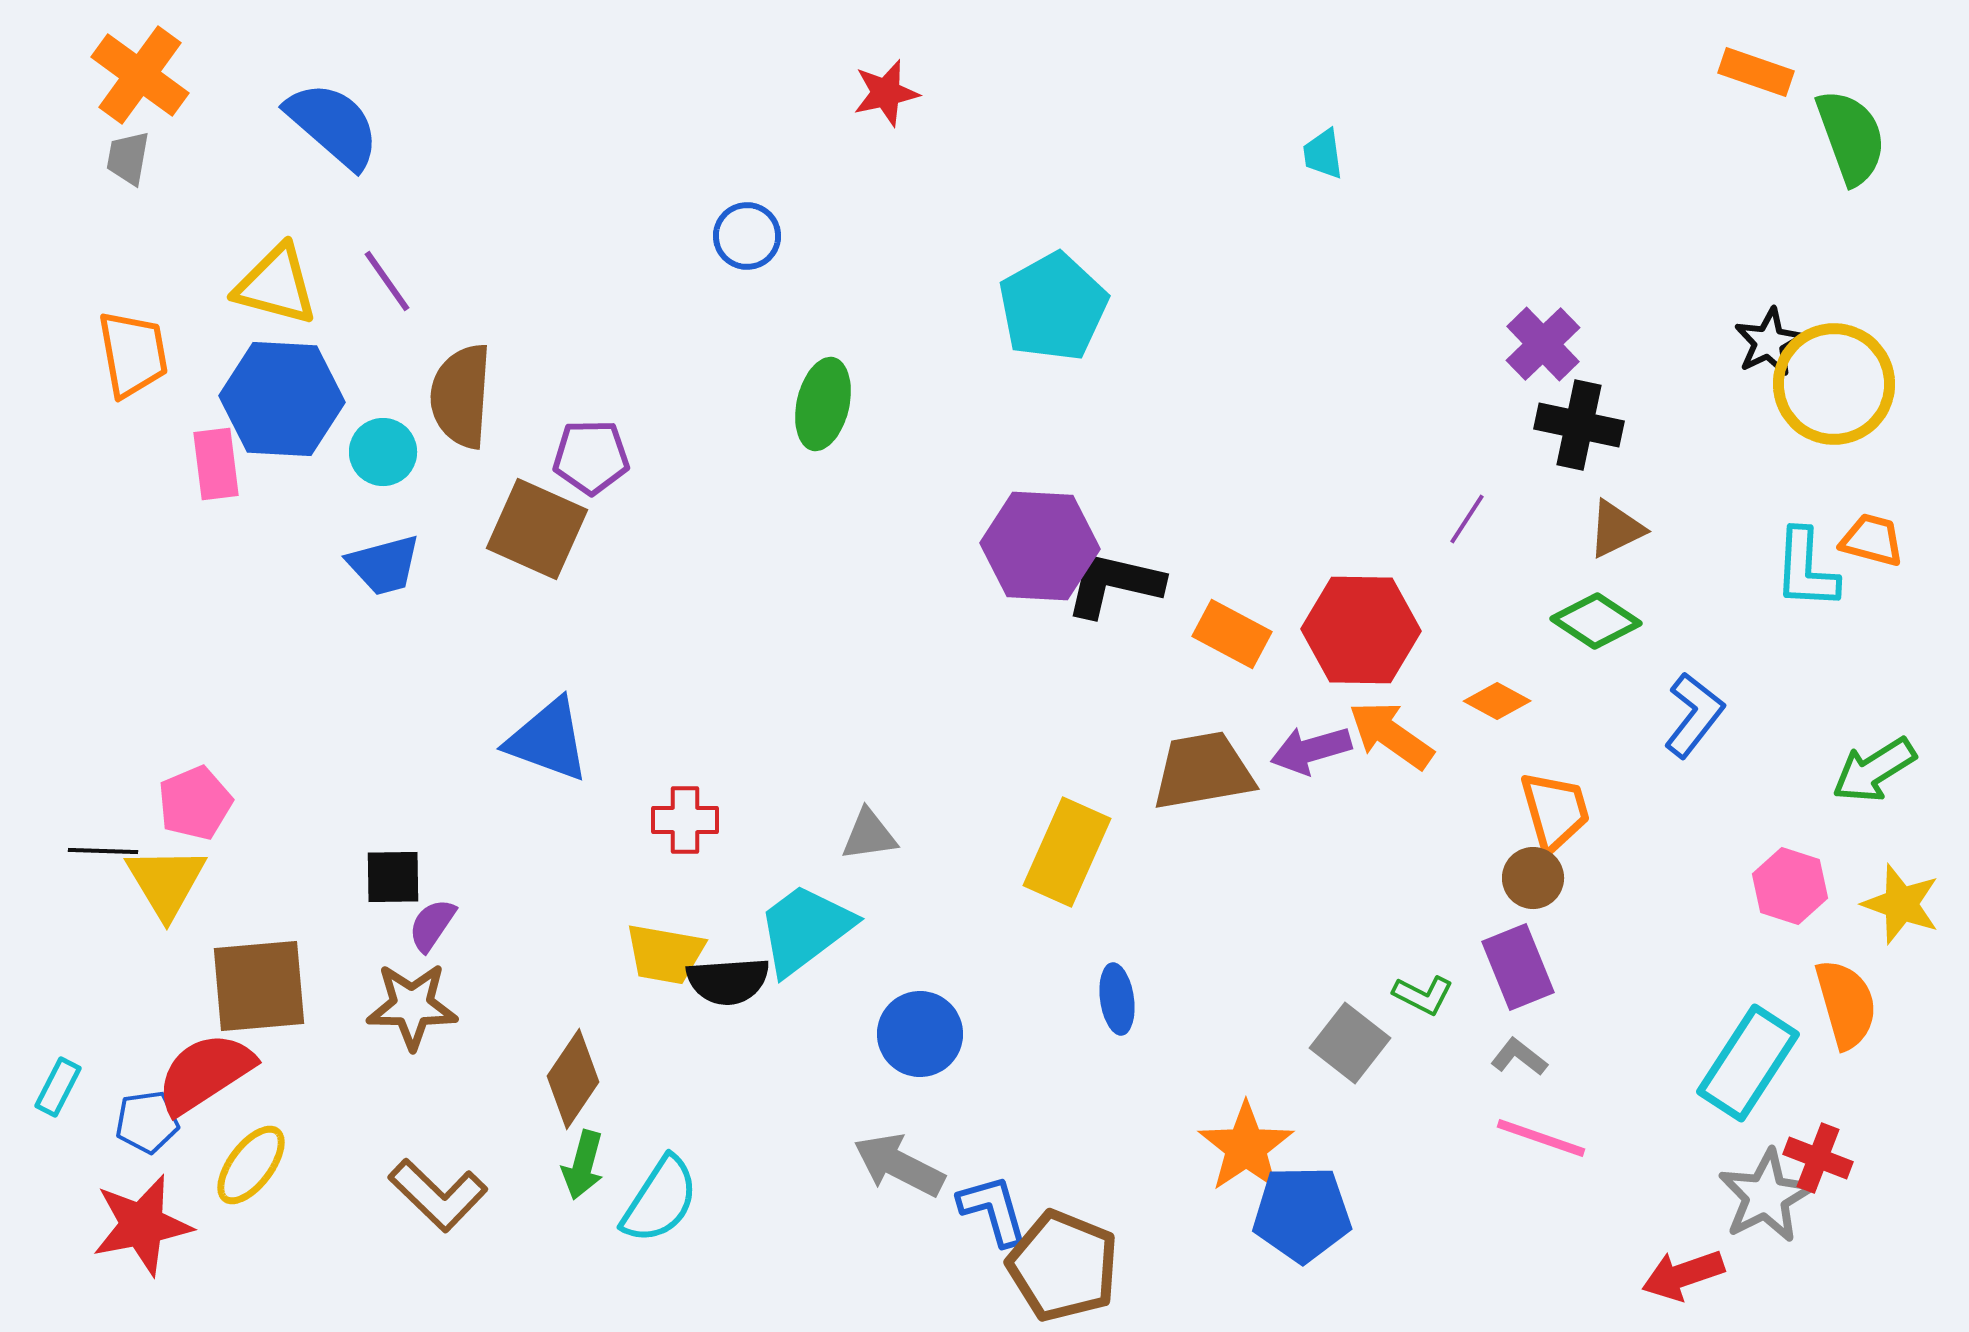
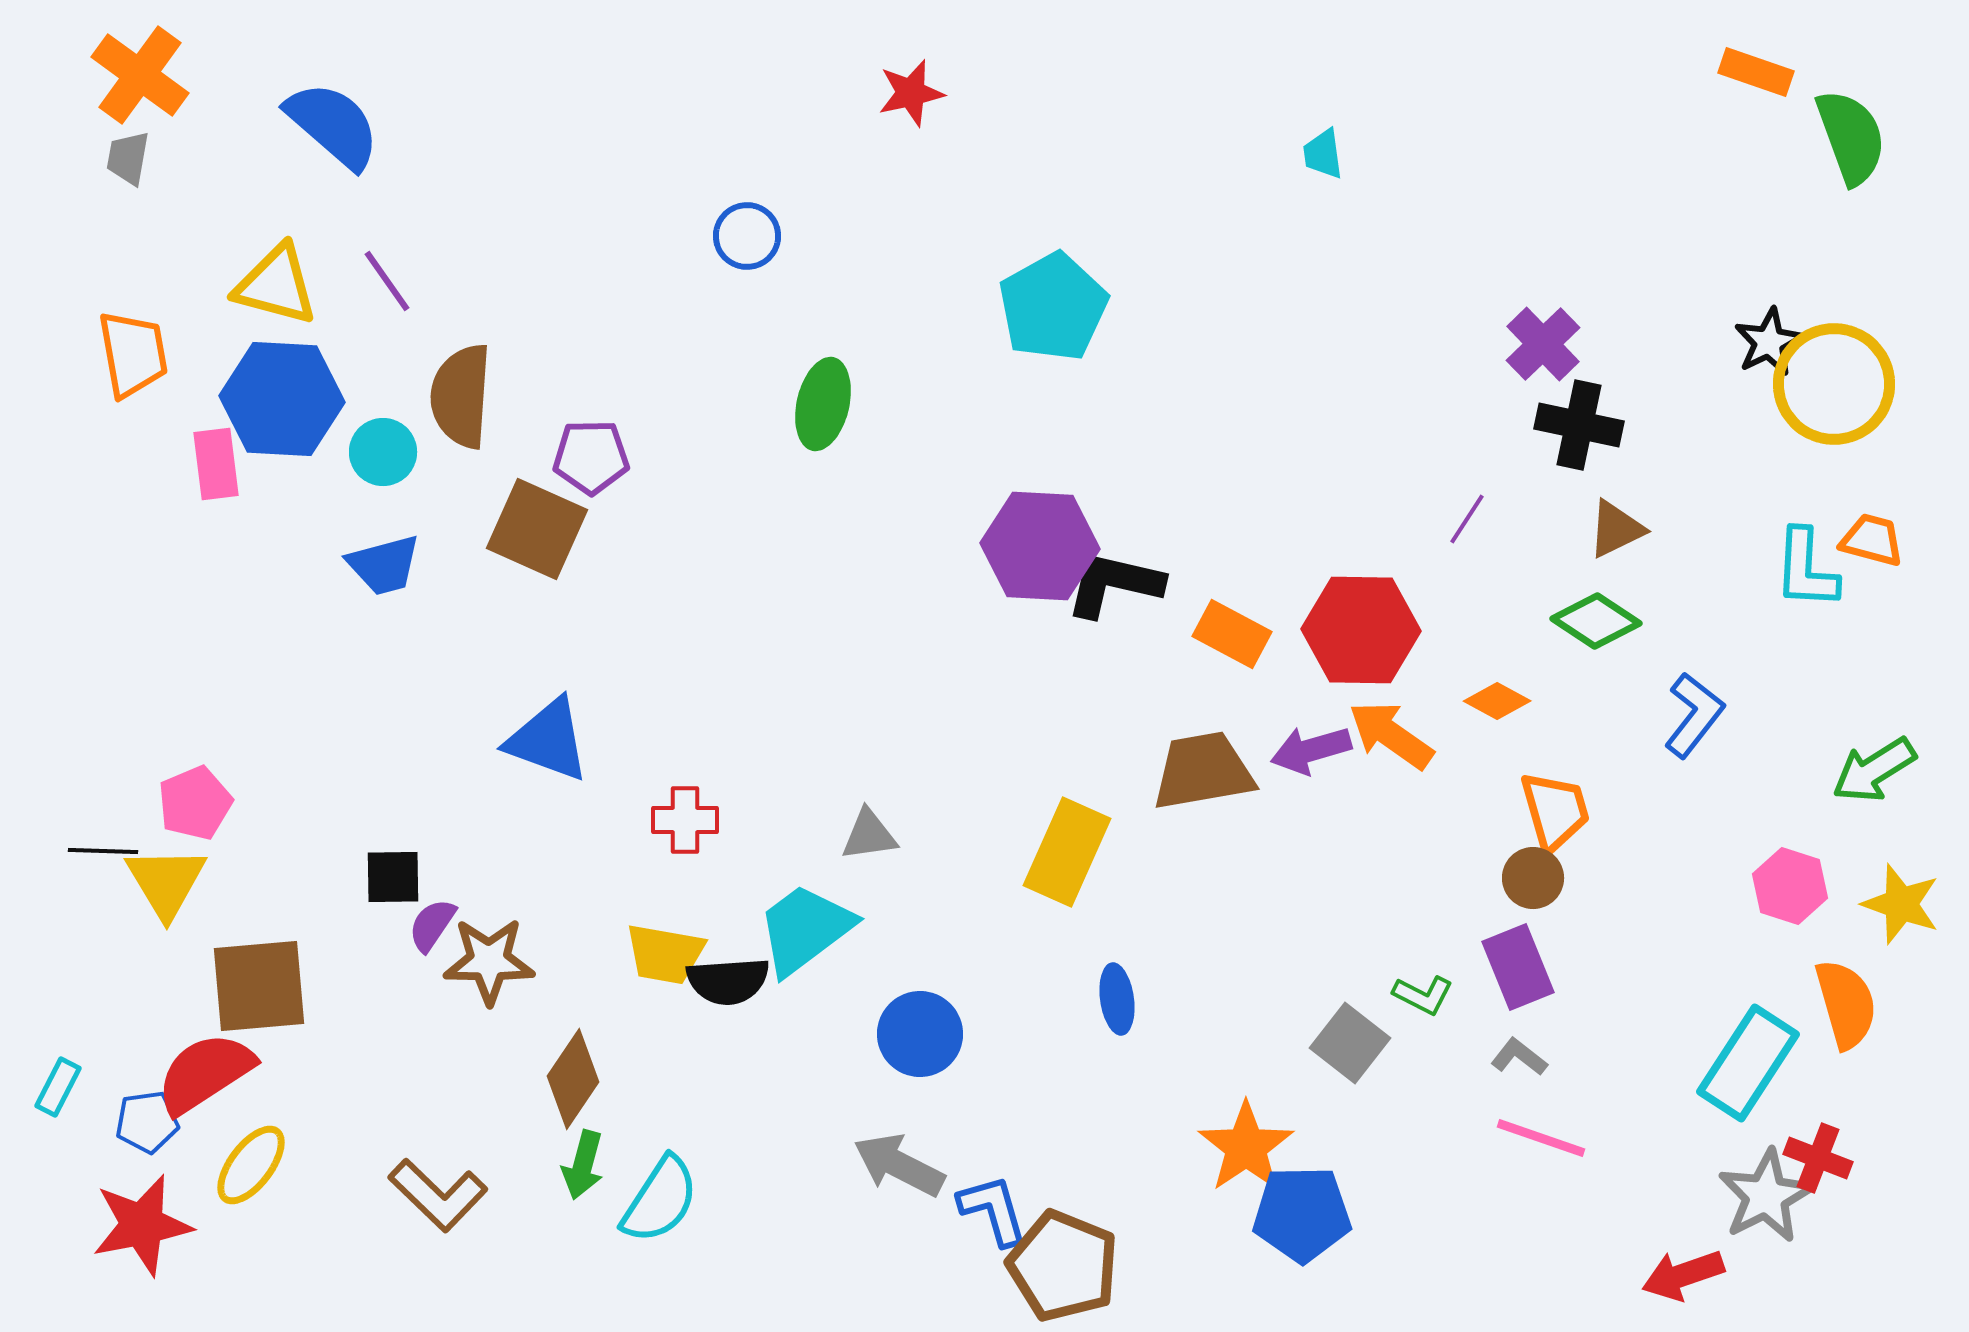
red star at (886, 93): moved 25 px right
brown star at (412, 1006): moved 77 px right, 45 px up
